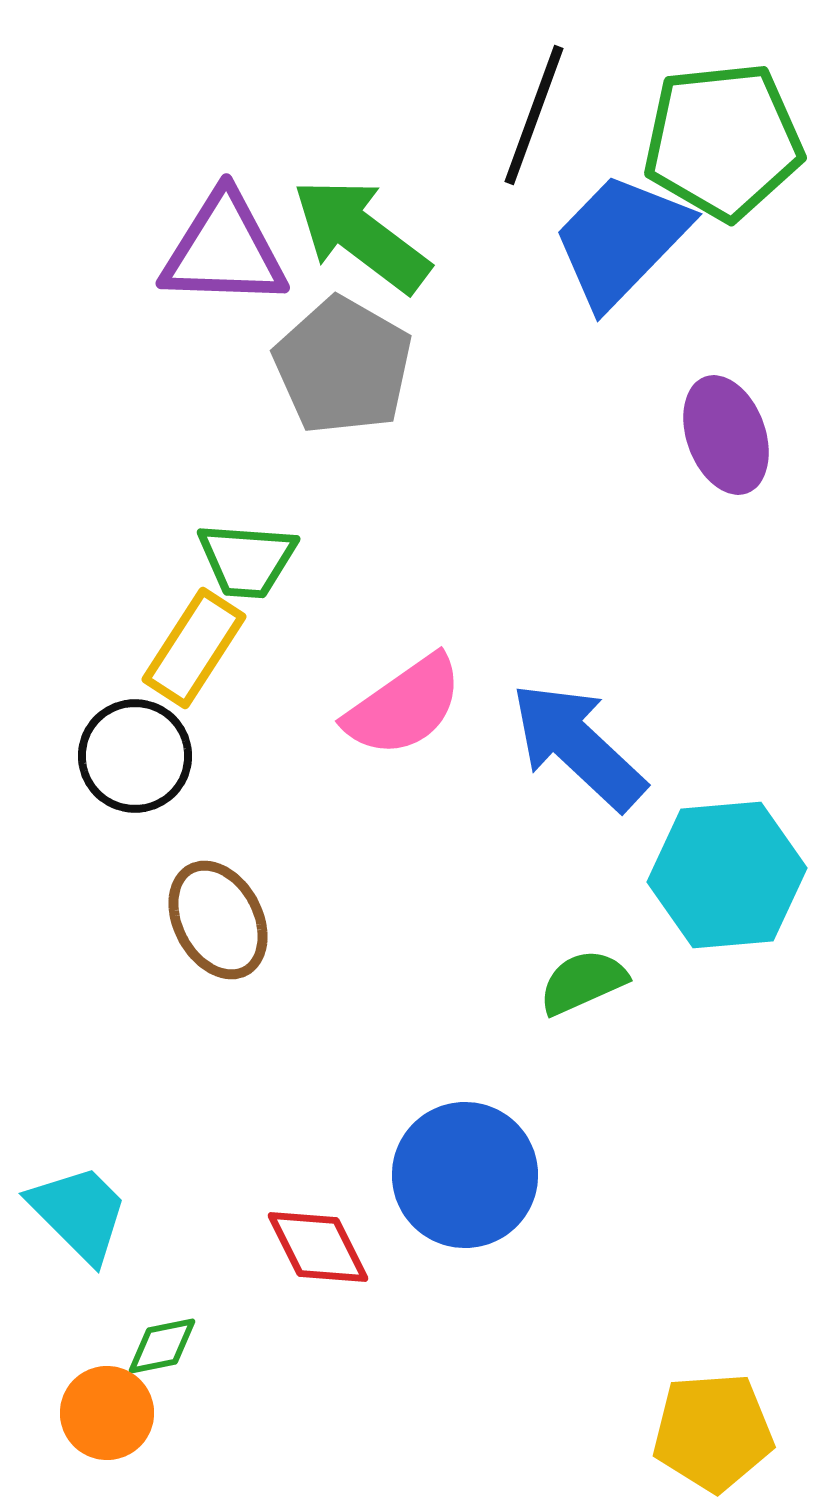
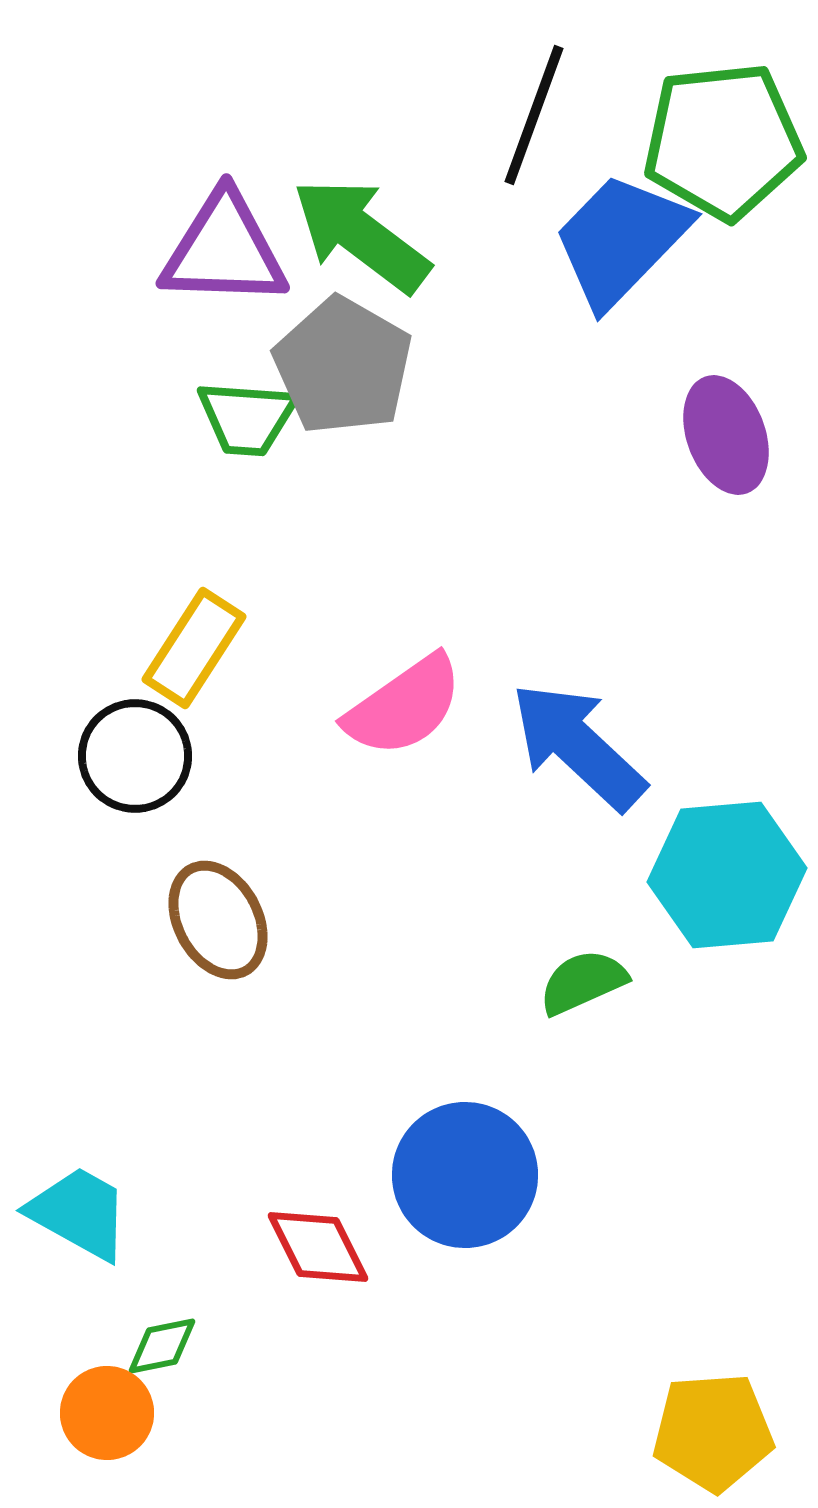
green trapezoid: moved 142 px up
cyan trapezoid: rotated 16 degrees counterclockwise
